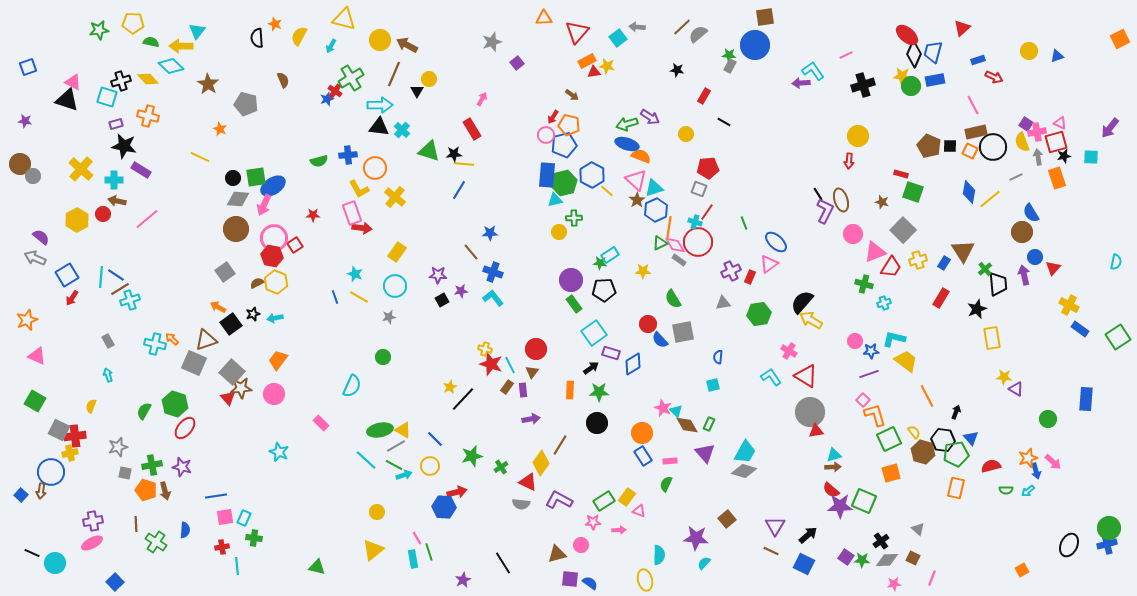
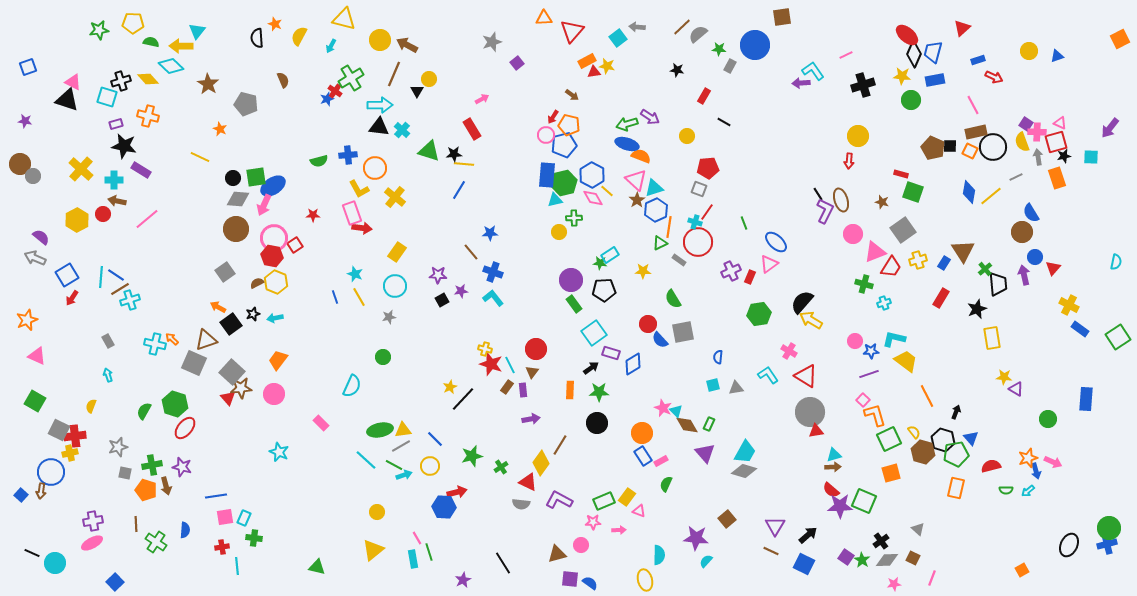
brown square at (765, 17): moved 17 px right
red triangle at (577, 32): moved 5 px left, 1 px up
green star at (729, 55): moved 10 px left, 6 px up
green circle at (911, 86): moved 14 px down
pink arrow at (482, 99): rotated 32 degrees clockwise
pink cross at (1037, 132): rotated 12 degrees clockwise
yellow circle at (686, 134): moved 1 px right, 2 px down
brown pentagon at (929, 146): moved 4 px right, 2 px down
yellow line at (990, 199): moved 1 px right, 3 px up
gray square at (903, 230): rotated 10 degrees clockwise
pink diamond at (675, 245): moved 82 px left, 47 px up
yellow line at (359, 297): rotated 30 degrees clockwise
gray triangle at (723, 303): moved 13 px right, 85 px down
cyan L-shape at (771, 377): moved 3 px left, 2 px up
yellow triangle at (403, 430): rotated 36 degrees counterclockwise
black hexagon at (943, 440): rotated 10 degrees clockwise
gray line at (396, 446): moved 5 px right
pink rectangle at (670, 461): moved 9 px left; rotated 24 degrees counterclockwise
pink arrow at (1053, 462): rotated 18 degrees counterclockwise
brown arrow at (165, 491): moved 1 px right, 5 px up
green rectangle at (604, 501): rotated 10 degrees clockwise
green star at (862, 560): rotated 28 degrees clockwise
cyan semicircle at (704, 563): moved 2 px right, 2 px up
